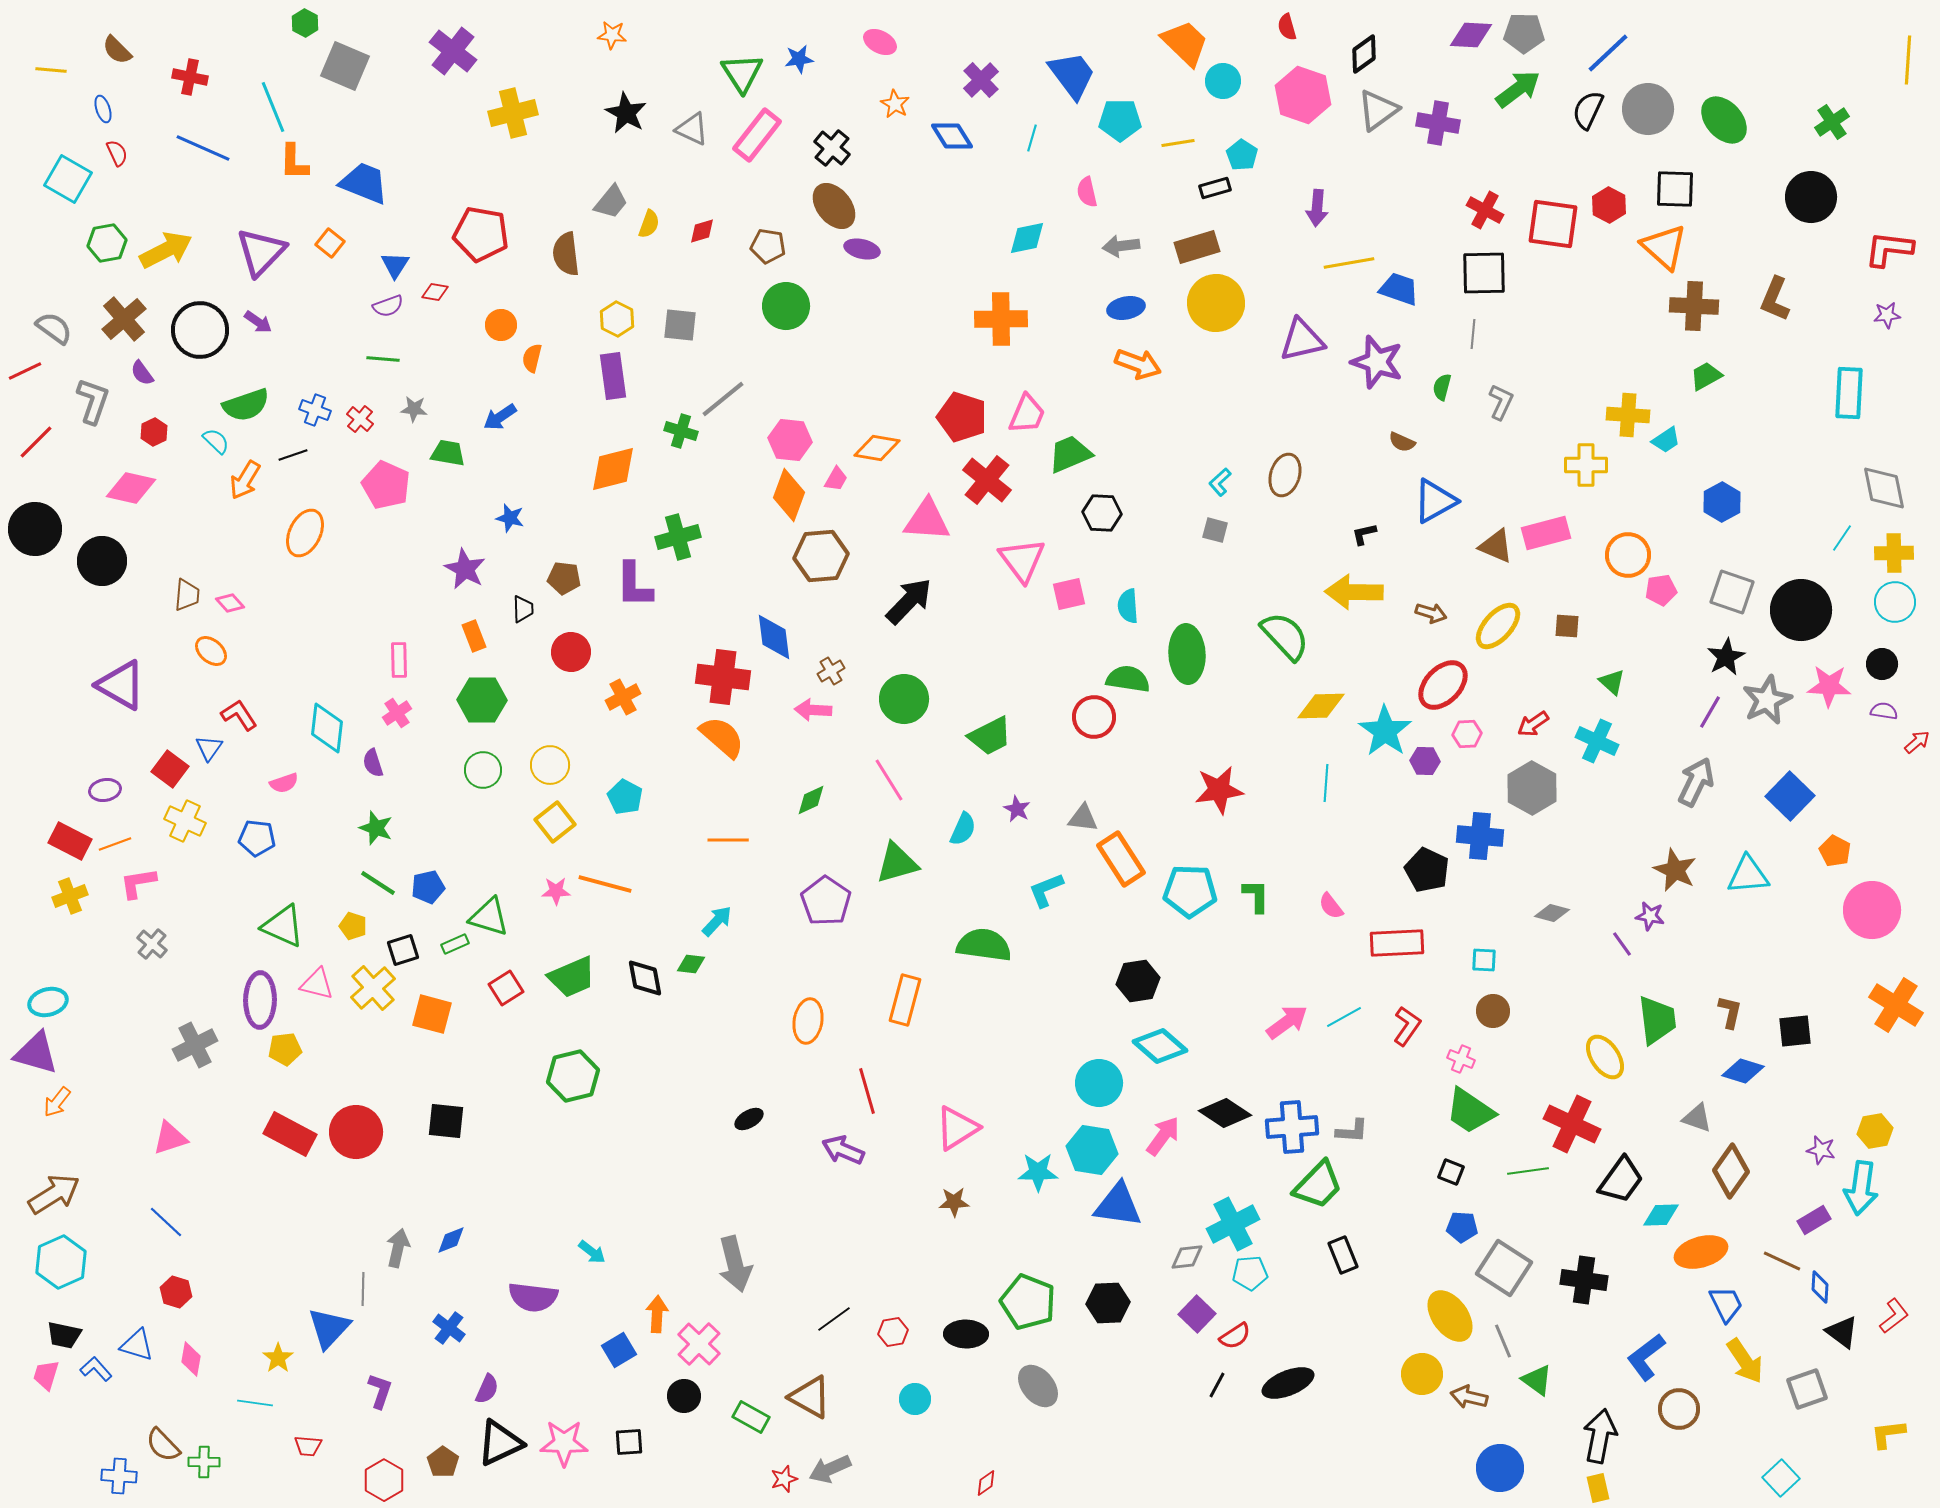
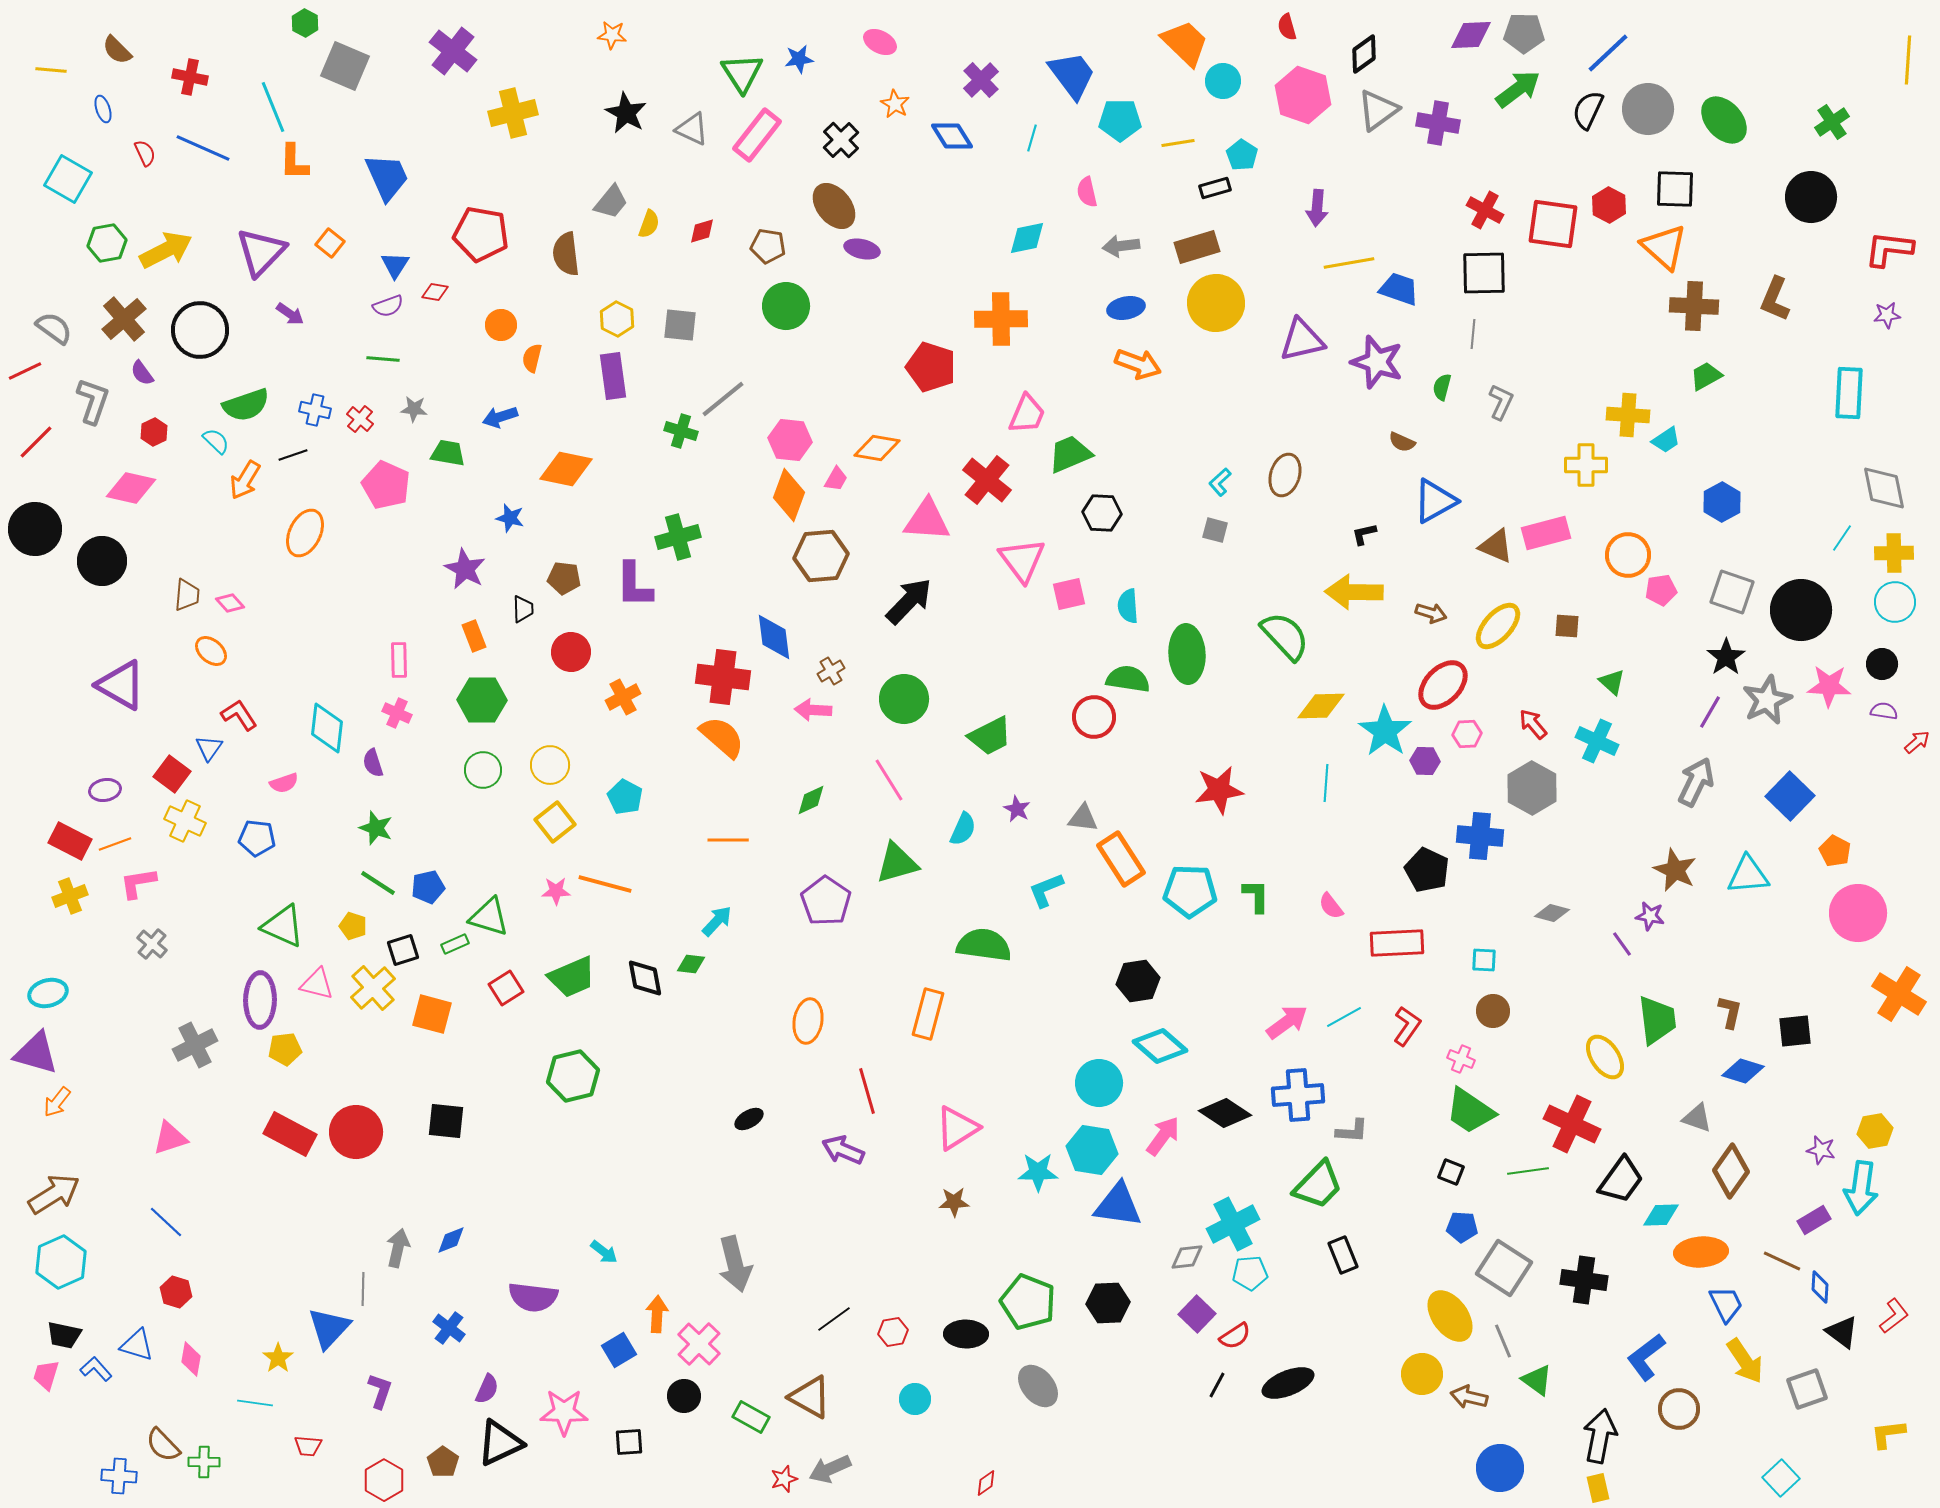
purple diamond at (1471, 35): rotated 6 degrees counterclockwise
black cross at (832, 148): moved 9 px right, 8 px up; rotated 6 degrees clockwise
red semicircle at (117, 153): moved 28 px right
blue trapezoid at (364, 183): moved 23 px right, 6 px up; rotated 44 degrees clockwise
purple arrow at (258, 322): moved 32 px right, 8 px up
blue cross at (315, 410): rotated 8 degrees counterclockwise
blue arrow at (500, 417): rotated 16 degrees clockwise
red pentagon at (962, 417): moved 31 px left, 50 px up
orange diamond at (613, 469): moved 47 px left; rotated 26 degrees clockwise
black star at (1726, 657): rotated 6 degrees counterclockwise
pink cross at (397, 713): rotated 32 degrees counterclockwise
red arrow at (1533, 724): rotated 84 degrees clockwise
red square at (170, 769): moved 2 px right, 5 px down
pink circle at (1872, 910): moved 14 px left, 3 px down
orange rectangle at (905, 1000): moved 23 px right, 14 px down
cyan ellipse at (48, 1002): moved 9 px up
orange cross at (1896, 1005): moved 3 px right, 11 px up
blue cross at (1292, 1127): moved 6 px right, 32 px up
cyan arrow at (592, 1252): moved 12 px right
orange ellipse at (1701, 1252): rotated 12 degrees clockwise
pink star at (564, 1443): moved 31 px up
